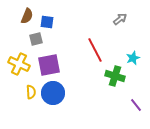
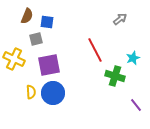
yellow cross: moved 5 px left, 5 px up
